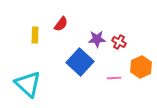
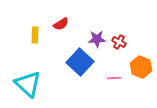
red semicircle: rotated 21 degrees clockwise
orange hexagon: rotated 15 degrees counterclockwise
